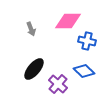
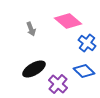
pink diamond: rotated 40 degrees clockwise
blue cross: moved 2 px down; rotated 24 degrees clockwise
black ellipse: rotated 20 degrees clockwise
